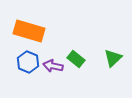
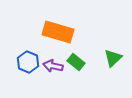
orange rectangle: moved 29 px right, 1 px down
green rectangle: moved 3 px down
